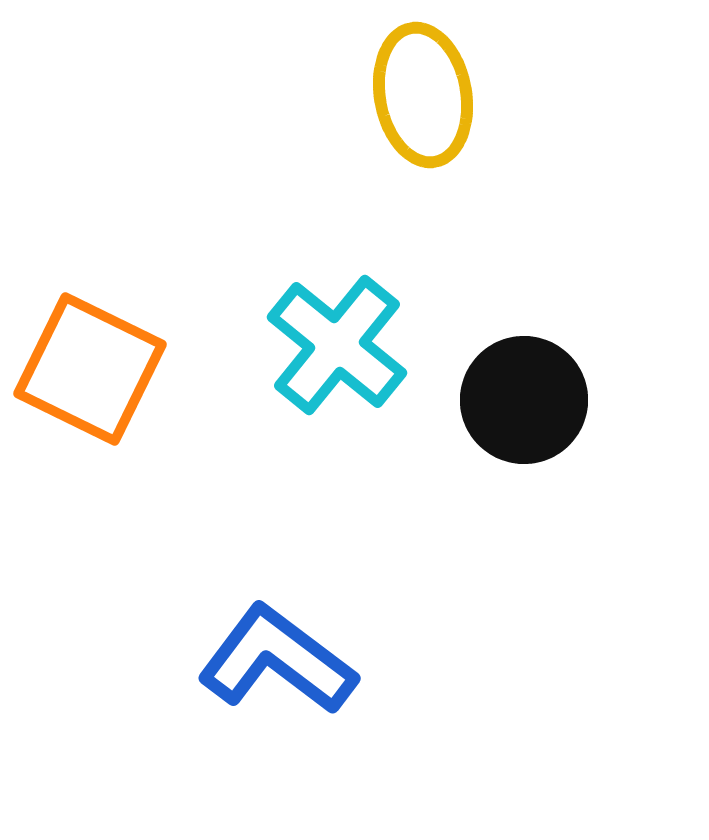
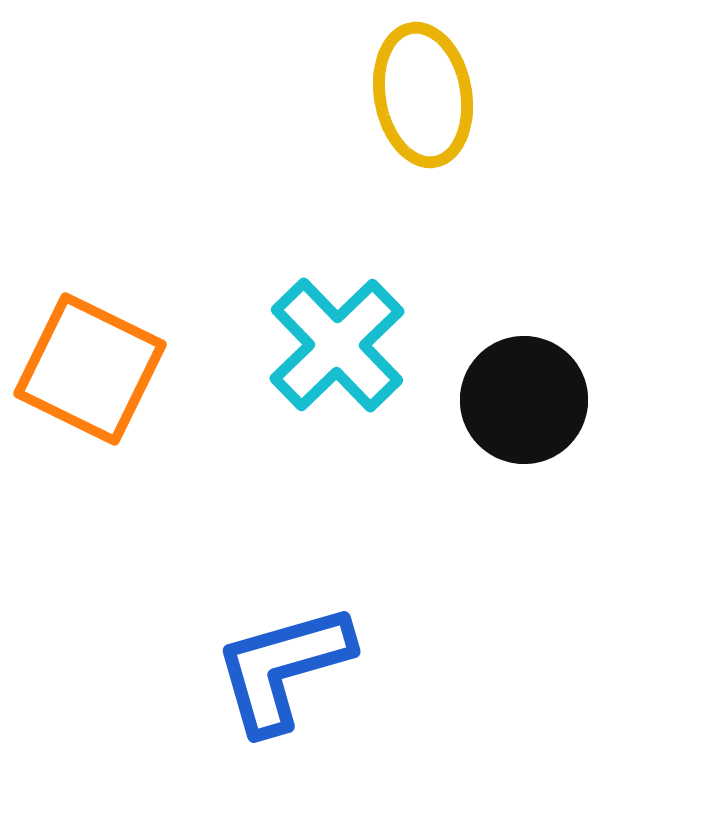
cyan cross: rotated 7 degrees clockwise
blue L-shape: moved 6 px right, 8 px down; rotated 53 degrees counterclockwise
